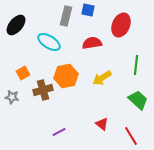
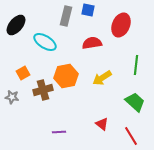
cyan ellipse: moved 4 px left
green trapezoid: moved 3 px left, 2 px down
purple line: rotated 24 degrees clockwise
